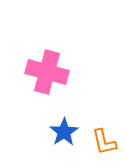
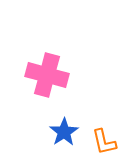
pink cross: moved 3 px down
